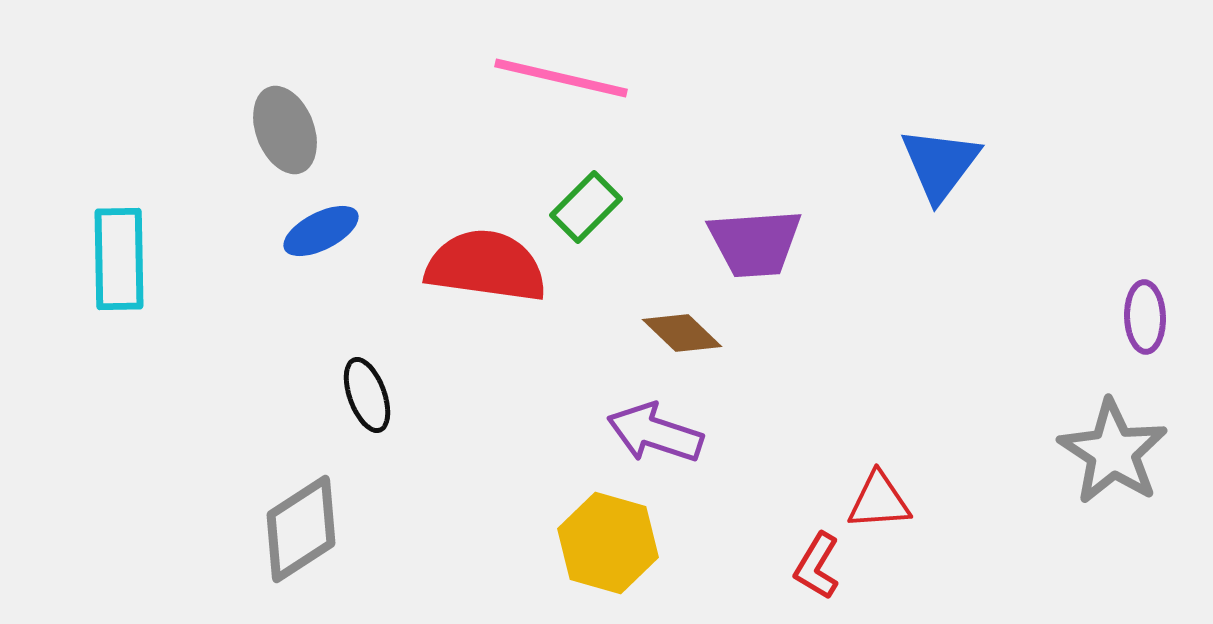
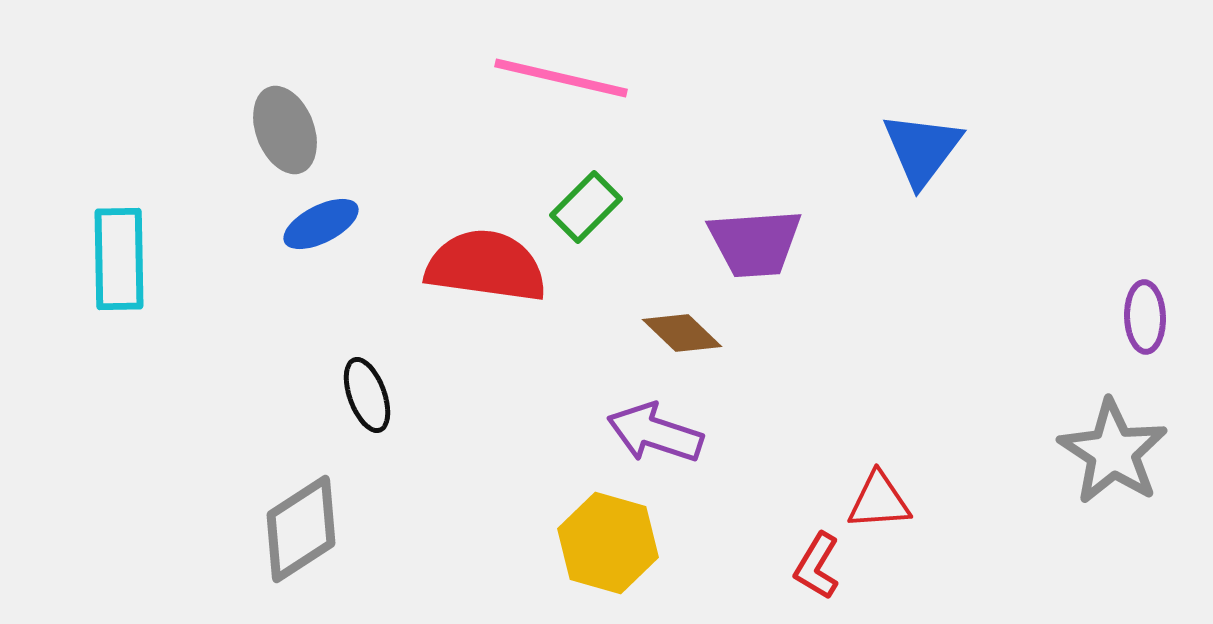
blue triangle: moved 18 px left, 15 px up
blue ellipse: moved 7 px up
